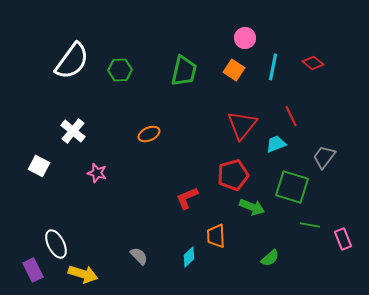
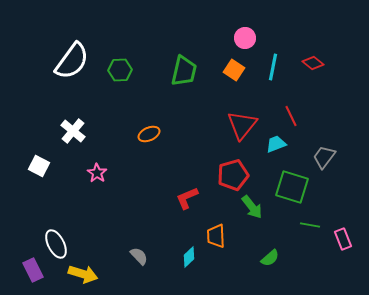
pink star: rotated 18 degrees clockwise
green arrow: rotated 30 degrees clockwise
